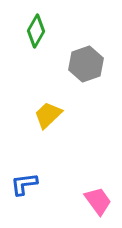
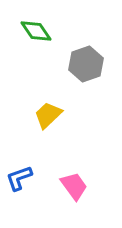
green diamond: rotated 64 degrees counterclockwise
blue L-shape: moved 5 px left, 6 px up; rotated 12 degrees counterclockwise
pink trapezoid: moved 24 px left, 15 px up
